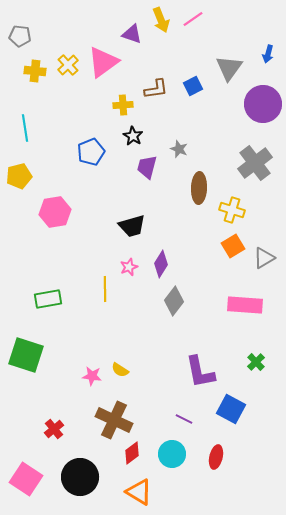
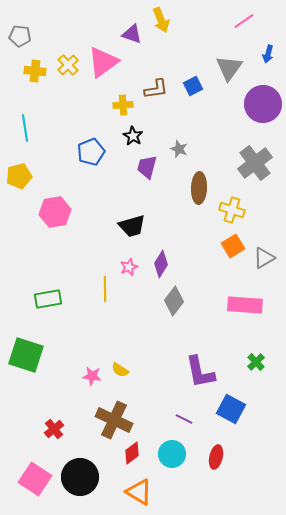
pink line at (193, 19): moved 51 px right, 2 px down
pink square at (26, 479): moved 9 px right
